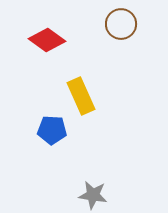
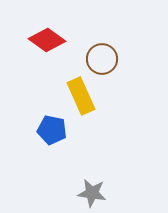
brown circle: moved 19 px left, 35 px down
blue pentagon: rotated 8 degrees clockwise
gray star: moved 1 px left, 2 px up
